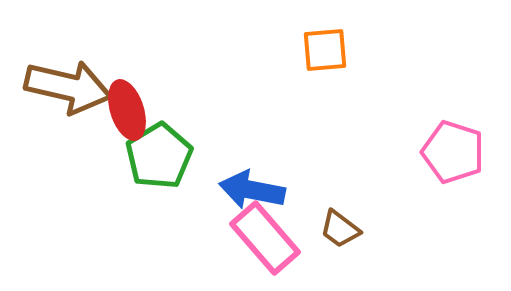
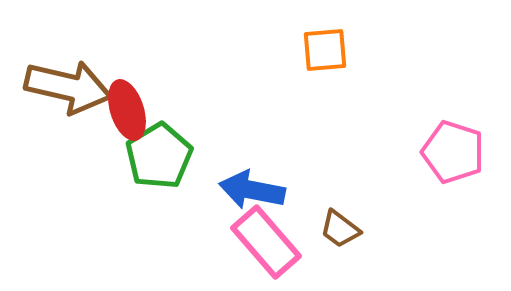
pink rectangle: moved 1 px right, 4 px down
